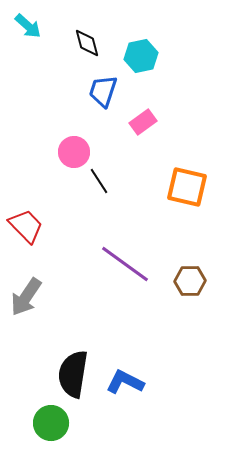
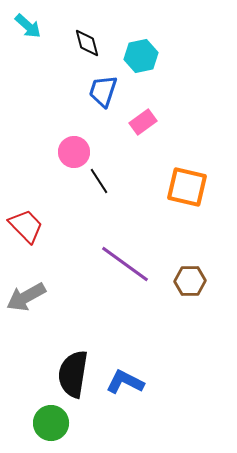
gray arrow: rotated 27 degrees clockwise
